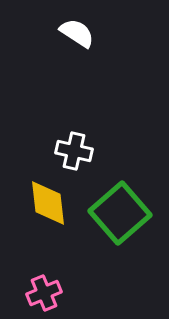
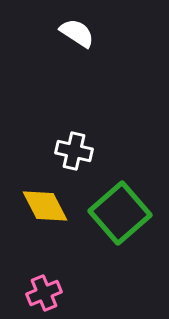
yellow diamond: moved 3 px left, 3 px down; rotated 21 degrees counterclockwise
